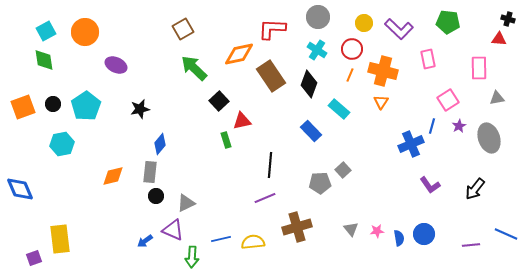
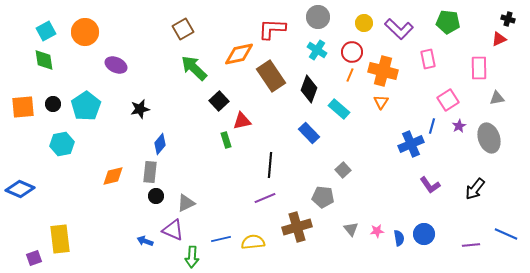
red triangle at (499, 39): rotated 28 degrees counterclockwise
red circle at (352, 49): moved 3 px down
black diamond at (309, 84): moved 5 px down
orange square at (23, 107): rotated 15 degrees clockwise
blue rectangle at (311, 131): moved 2 px left, 2 px down
gray pentagon at (320, 183): moved 3 px right, 14 px down; rotated 10 degrees clockwise
blue diamond at (20, 189): rotated 44 degrees counterclockwise
blue arrow at (145, 241): rotated 56 degrees clockwise
